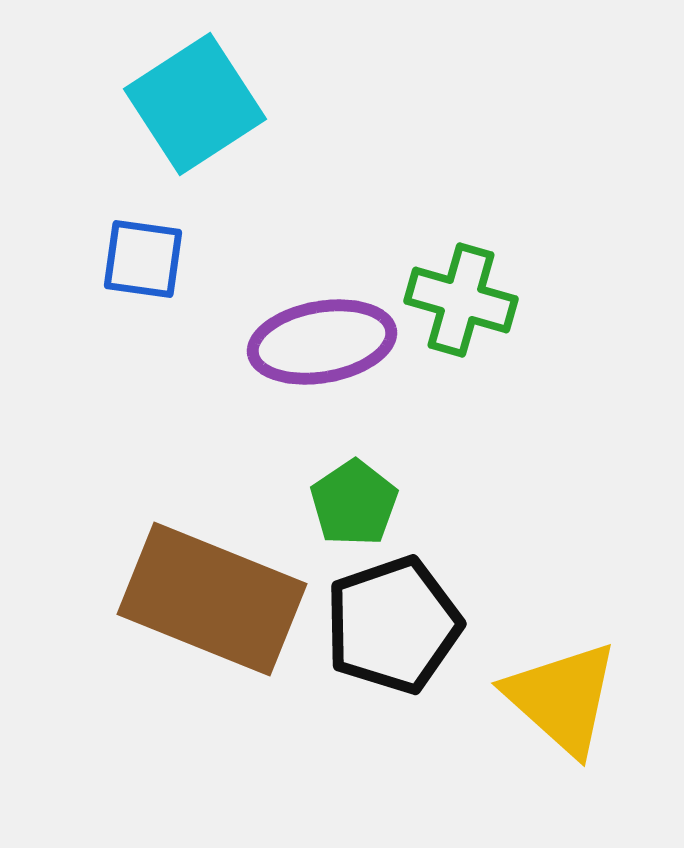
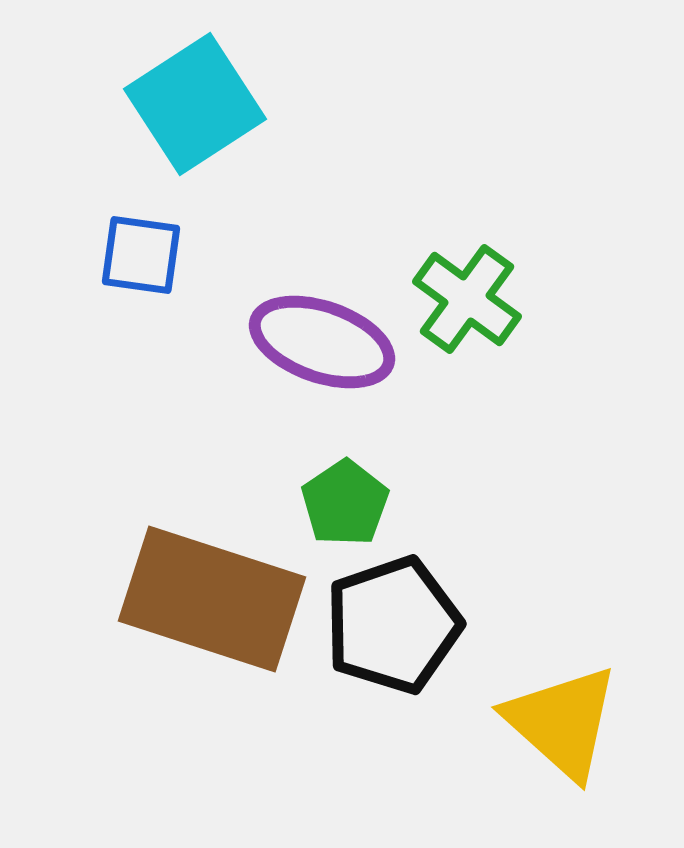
blue square: moved 2 px left, 4 px up
green cross: moved 6 px right, 1 px up; rotated 20 degrees clockwise
purple ellipse: rotated 29 degrees clockwise
green pentagon: moved 9 px left
brown rectangle: rotated 4 degrees counterclockwise
yellow triangle: moved 24 px down
